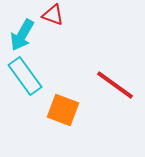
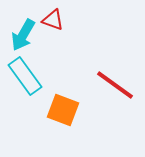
red triangle: moved 5 px down
cyan arrow: moved 1 px right
